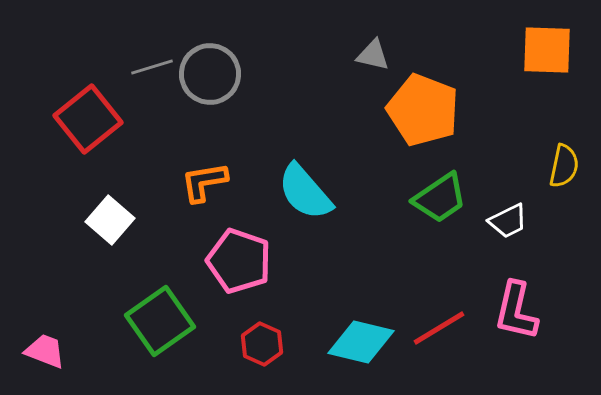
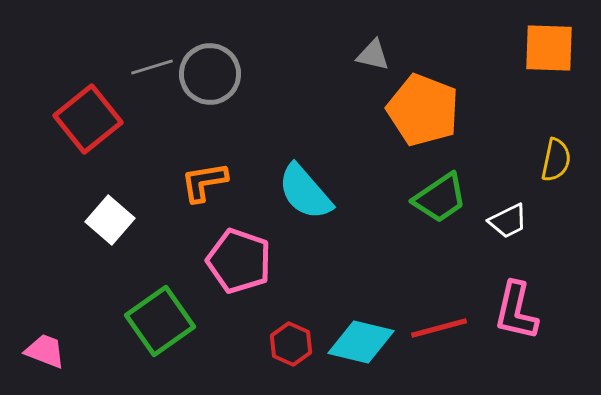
orange square: moved 2 px right, 2 px up
yellow semicircle: moved 8 px left, 6 px up
red line: rotated 16 degrees clockwise
red hexagon: moved 29 px right
